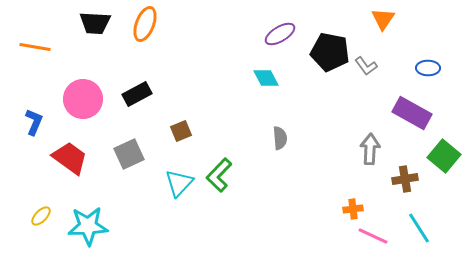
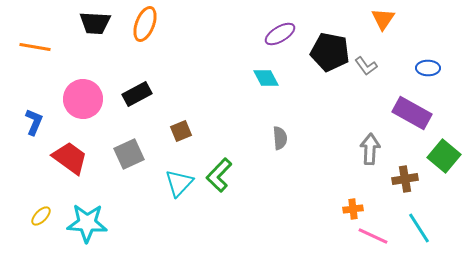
cyan star: moved 1 px left, 3 px up; rotated 6 degrees clockwise
